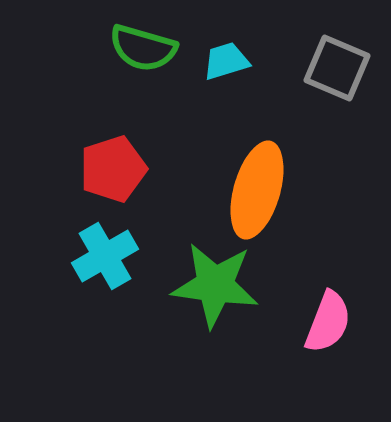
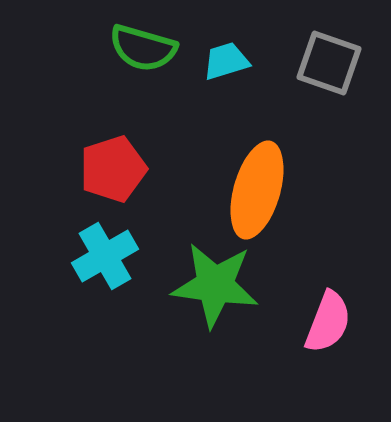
gray square: moved 8 px left, 5 px up; rotated 4 degrees counterclockwise
